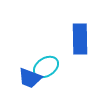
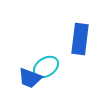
blue rectangle: rotated 8 degrees clockwise
